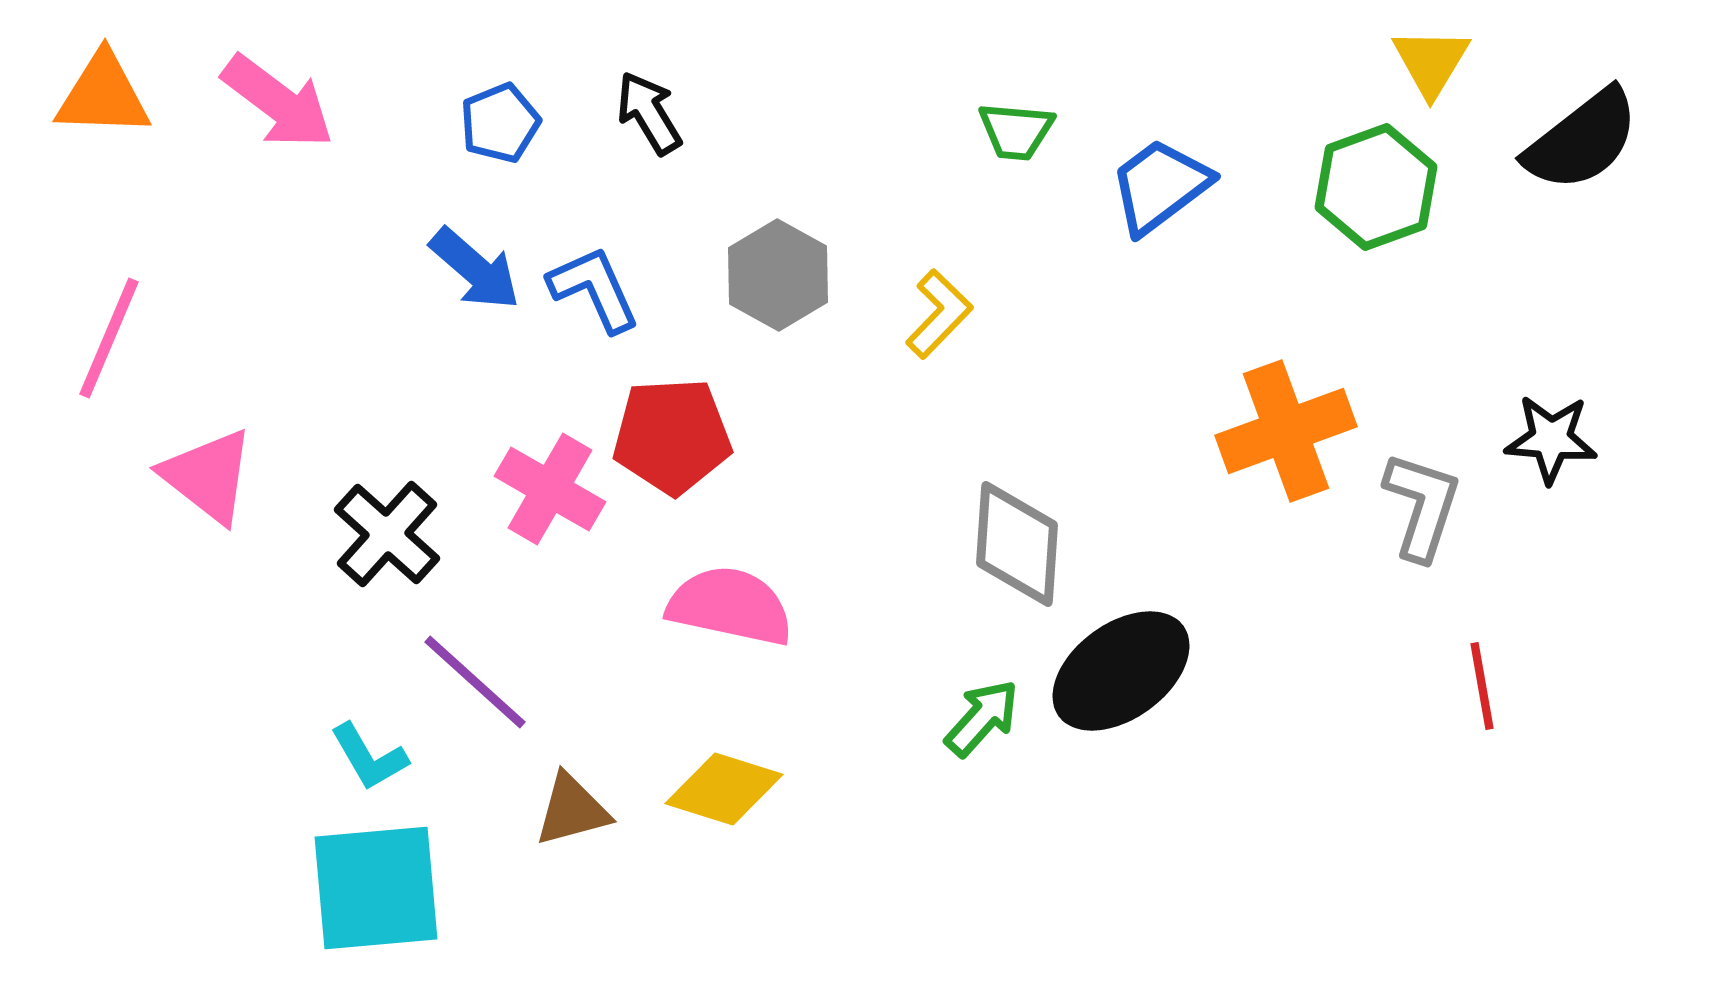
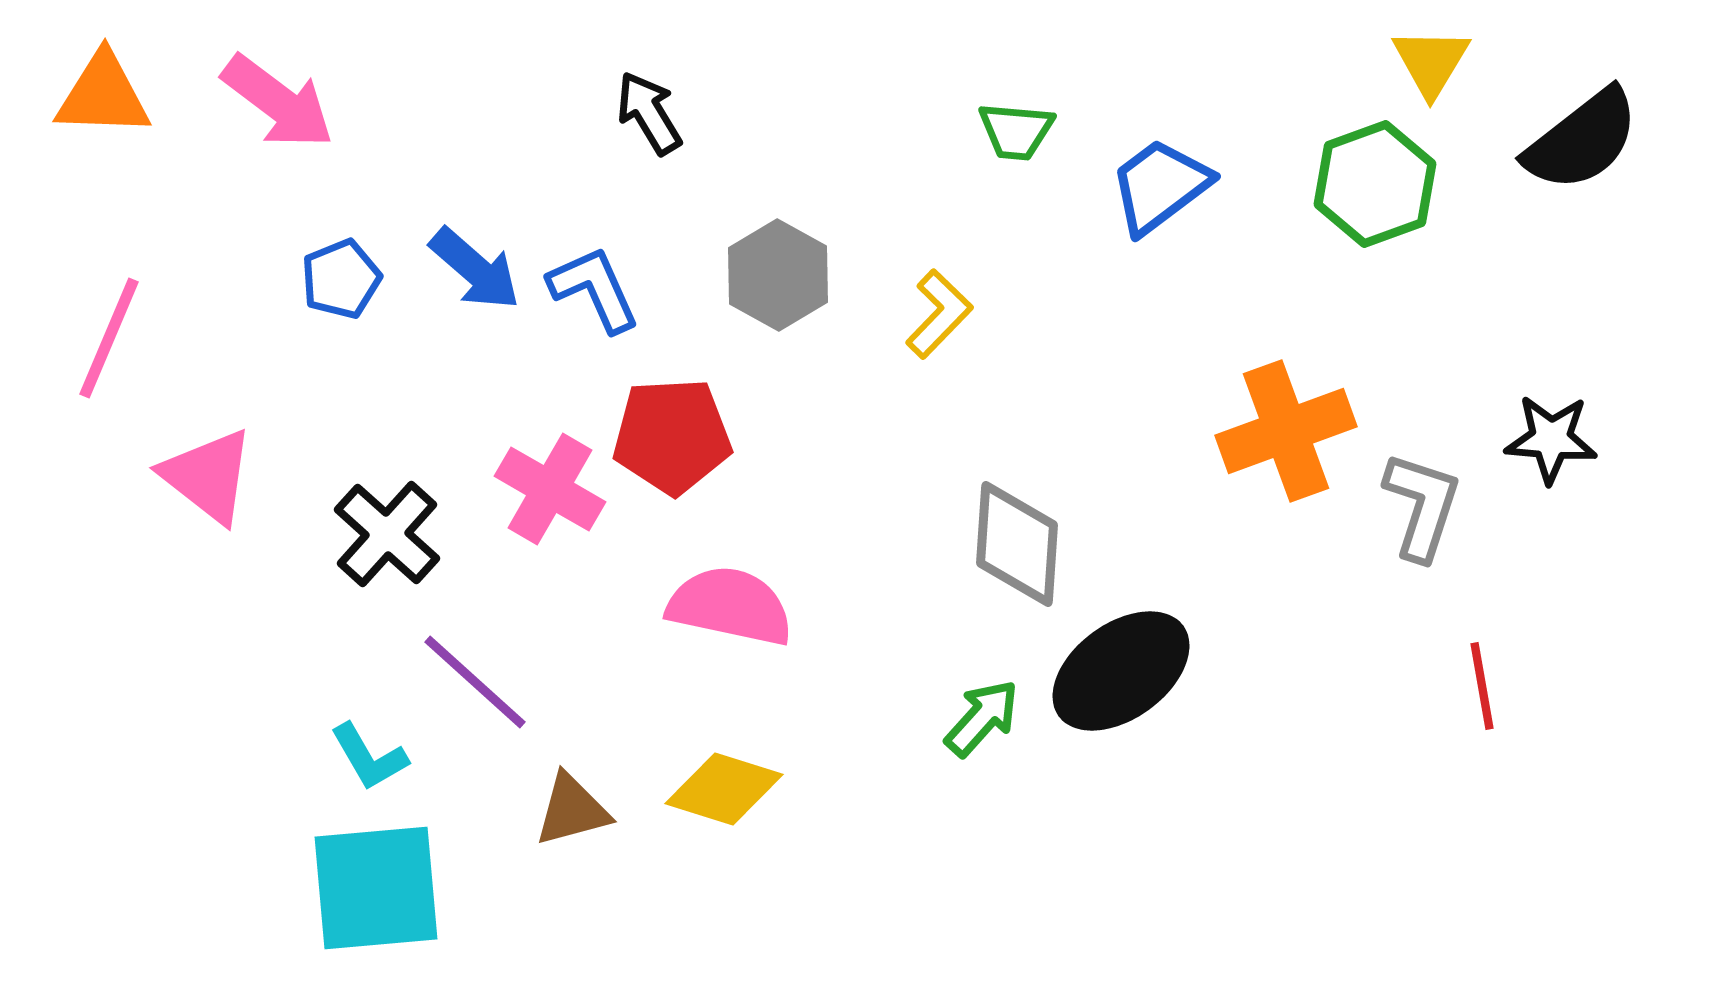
blue pentagon: moved 159 px left, 156 px down
green hexagon: moved 1 px left, 3 px up
